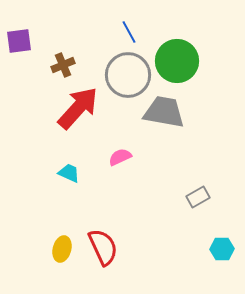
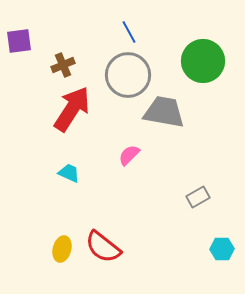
green circle: moved 26 px right
red arrow: moved 6 px left, 1 px down; rotated 9 degrees counterclockwise
pink semicircle: moved 9 px right, 2 px up; rotated 20 degrees counterclockwise
red semicircle: rotated 153 degrees clockwise
